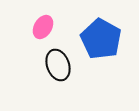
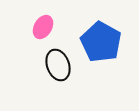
blue pentagon: moved 3 px down
